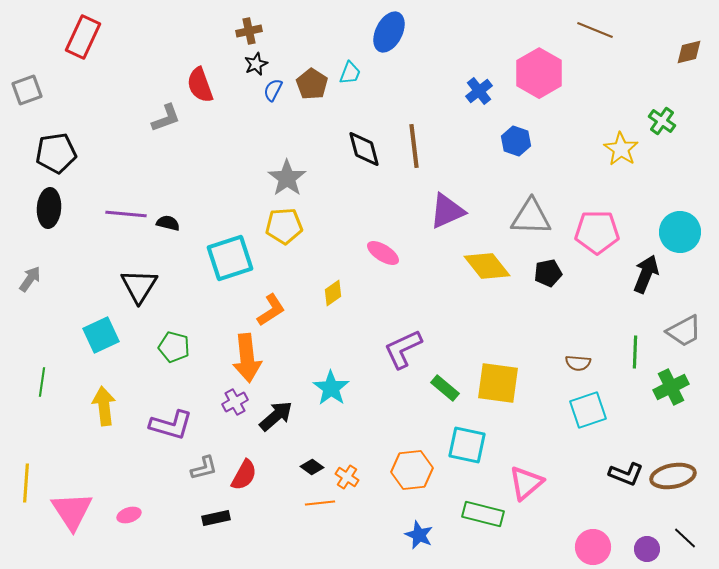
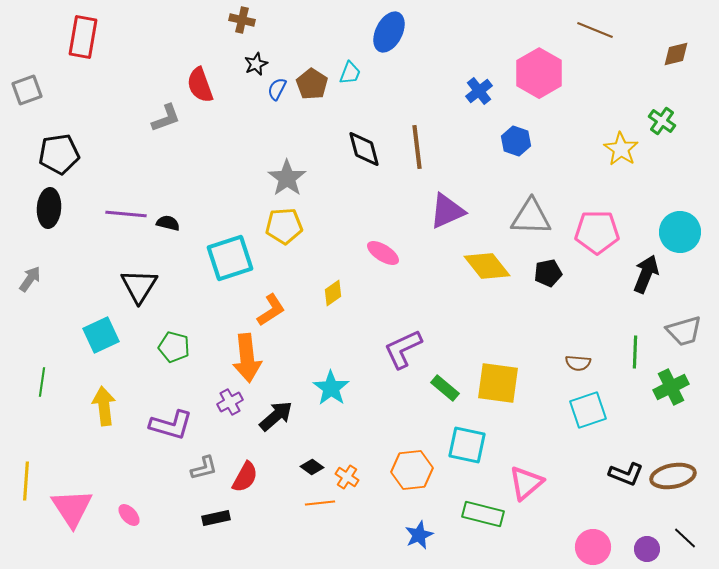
brown cross at (249, 31): moved 7 px left, 11 px up; rotated 25 degrees clockwise
red rectangle at (83, 37): rotated 15 degrees counterclockwise
brown diamond at (689, 52): moved 13 px left, 2 px down
blue semicircle at (273, 90): moved 4 px right, 1 px up
brown line at (414, 146): moved 3 px right, 1 px down
black pentagon at (56, 153): moved 3 px right, 1 px down
gray trapezoid at (684, 331): rotated 12 degrees clockwise
purple cross at (235, 402): moved 5 px left
red semicircle at (244, 475): moved 1 px right, 2 px down
yellow line at (26, 483): moved 2 px up
pink triangle at (72, 511): moved 3 px up
pink ellipse at (129, 515): rotated 65 degrees clockwise
blue star at (419, 535): rotated 24 degrees clockwise
